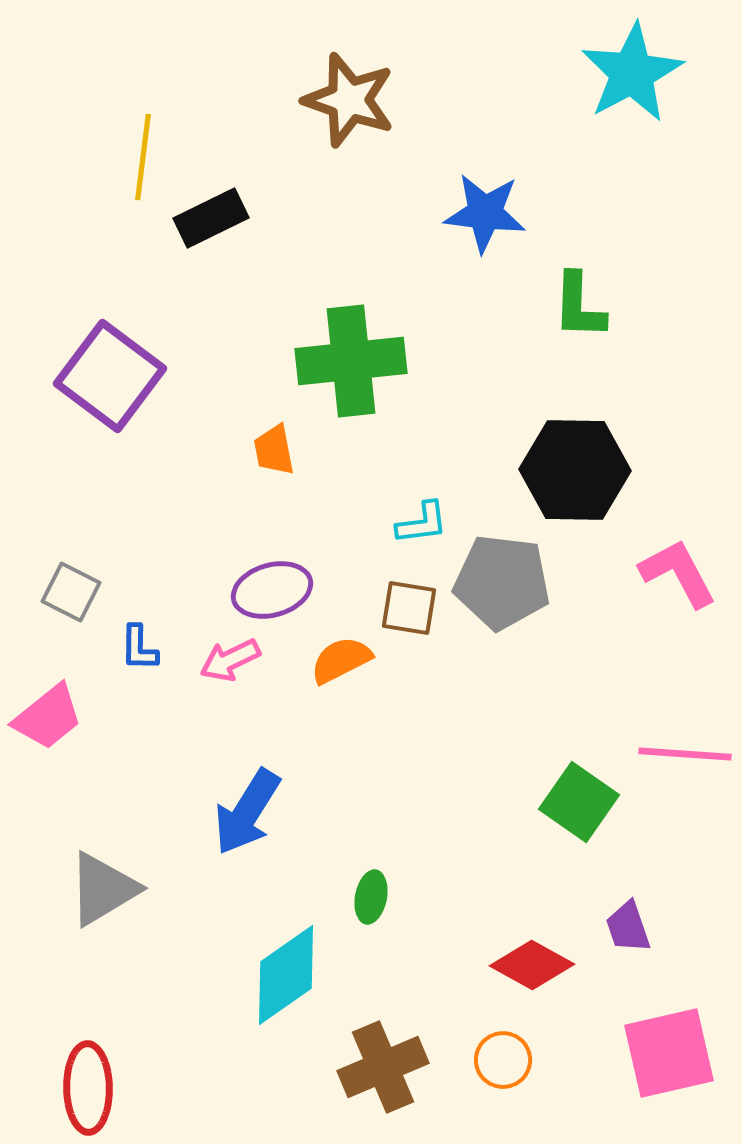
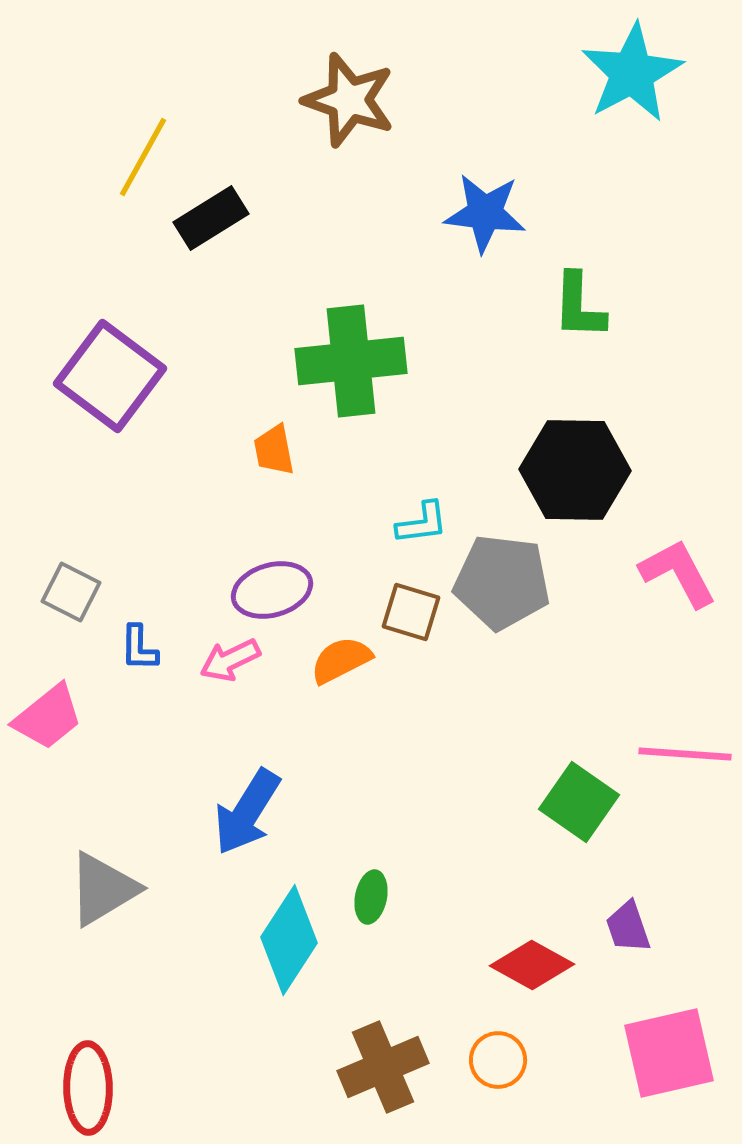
yellow line: rotated 22 degrees clockwise
black rectangle: rotated 6 degrees counterclockwise
brown square: moved 2 px right, 4 px down; rotated 8 degrees clockwise
cyan diamond: moved 3 px right, 35 px up; rotated 22 degrees counterclockwise
orange circle: moved 5 px left
